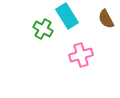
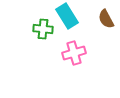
green cross: rotated 24 degrees counterclockwise
pink cross: moved 7 px left, 2 px up
